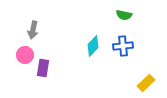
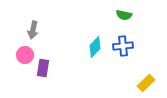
cyan diamond: moved 2 px right, 1 px down
